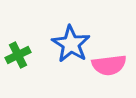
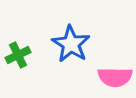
pink semicircle: moved 6 px right, 12 px down; rotated 8 degrees clockwise
